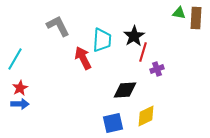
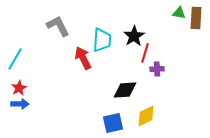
red line: moved 2 px right, 1 px down
purple cross: rotated 16 degrees clockwise
red star: moved 1 px left
